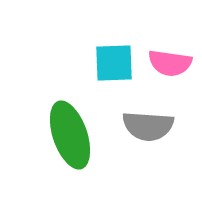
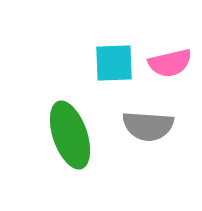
pink semicircle: rotated 21 degrees counterclockwise
